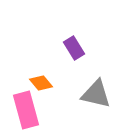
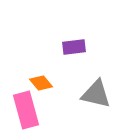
purple rectangle: moved 1 px up; rotated 65 degrees counterclockwise
